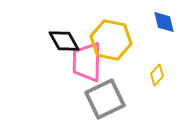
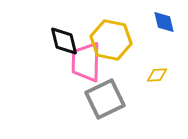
black diamond: rotated 16 degrees clockwise
pink trapezoid: moved 1 px left
yellow diamond: rotated 45 degrees clockwise
